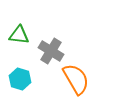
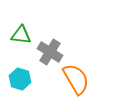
green triangle: moved 2 px right
gray cross: moved 1 px left, 1 px down
